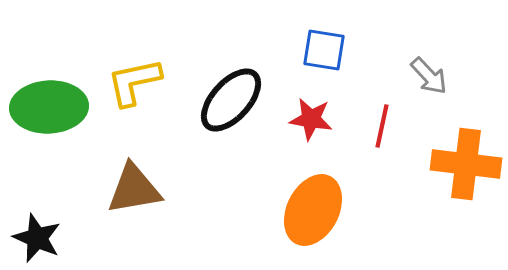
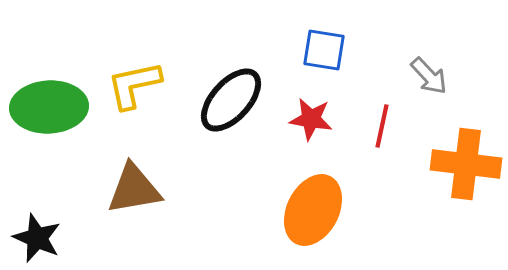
yellow L-shape: moved 3 px down
